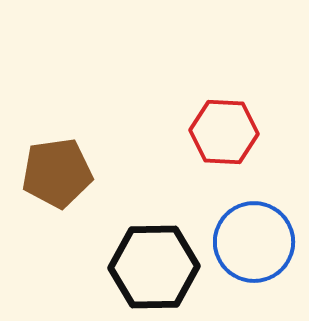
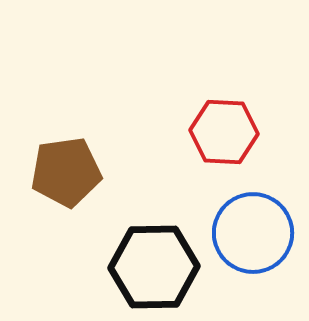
brown pentagon: moved 9 px right, 1 px up
blue circle: moved 1 px left, 9 px up
